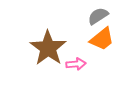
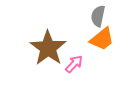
gray semicircle: rotated 45 degrees counterclockwise
pink arrow: moved 2 px left; rotated 42 degrees counterclockwise
